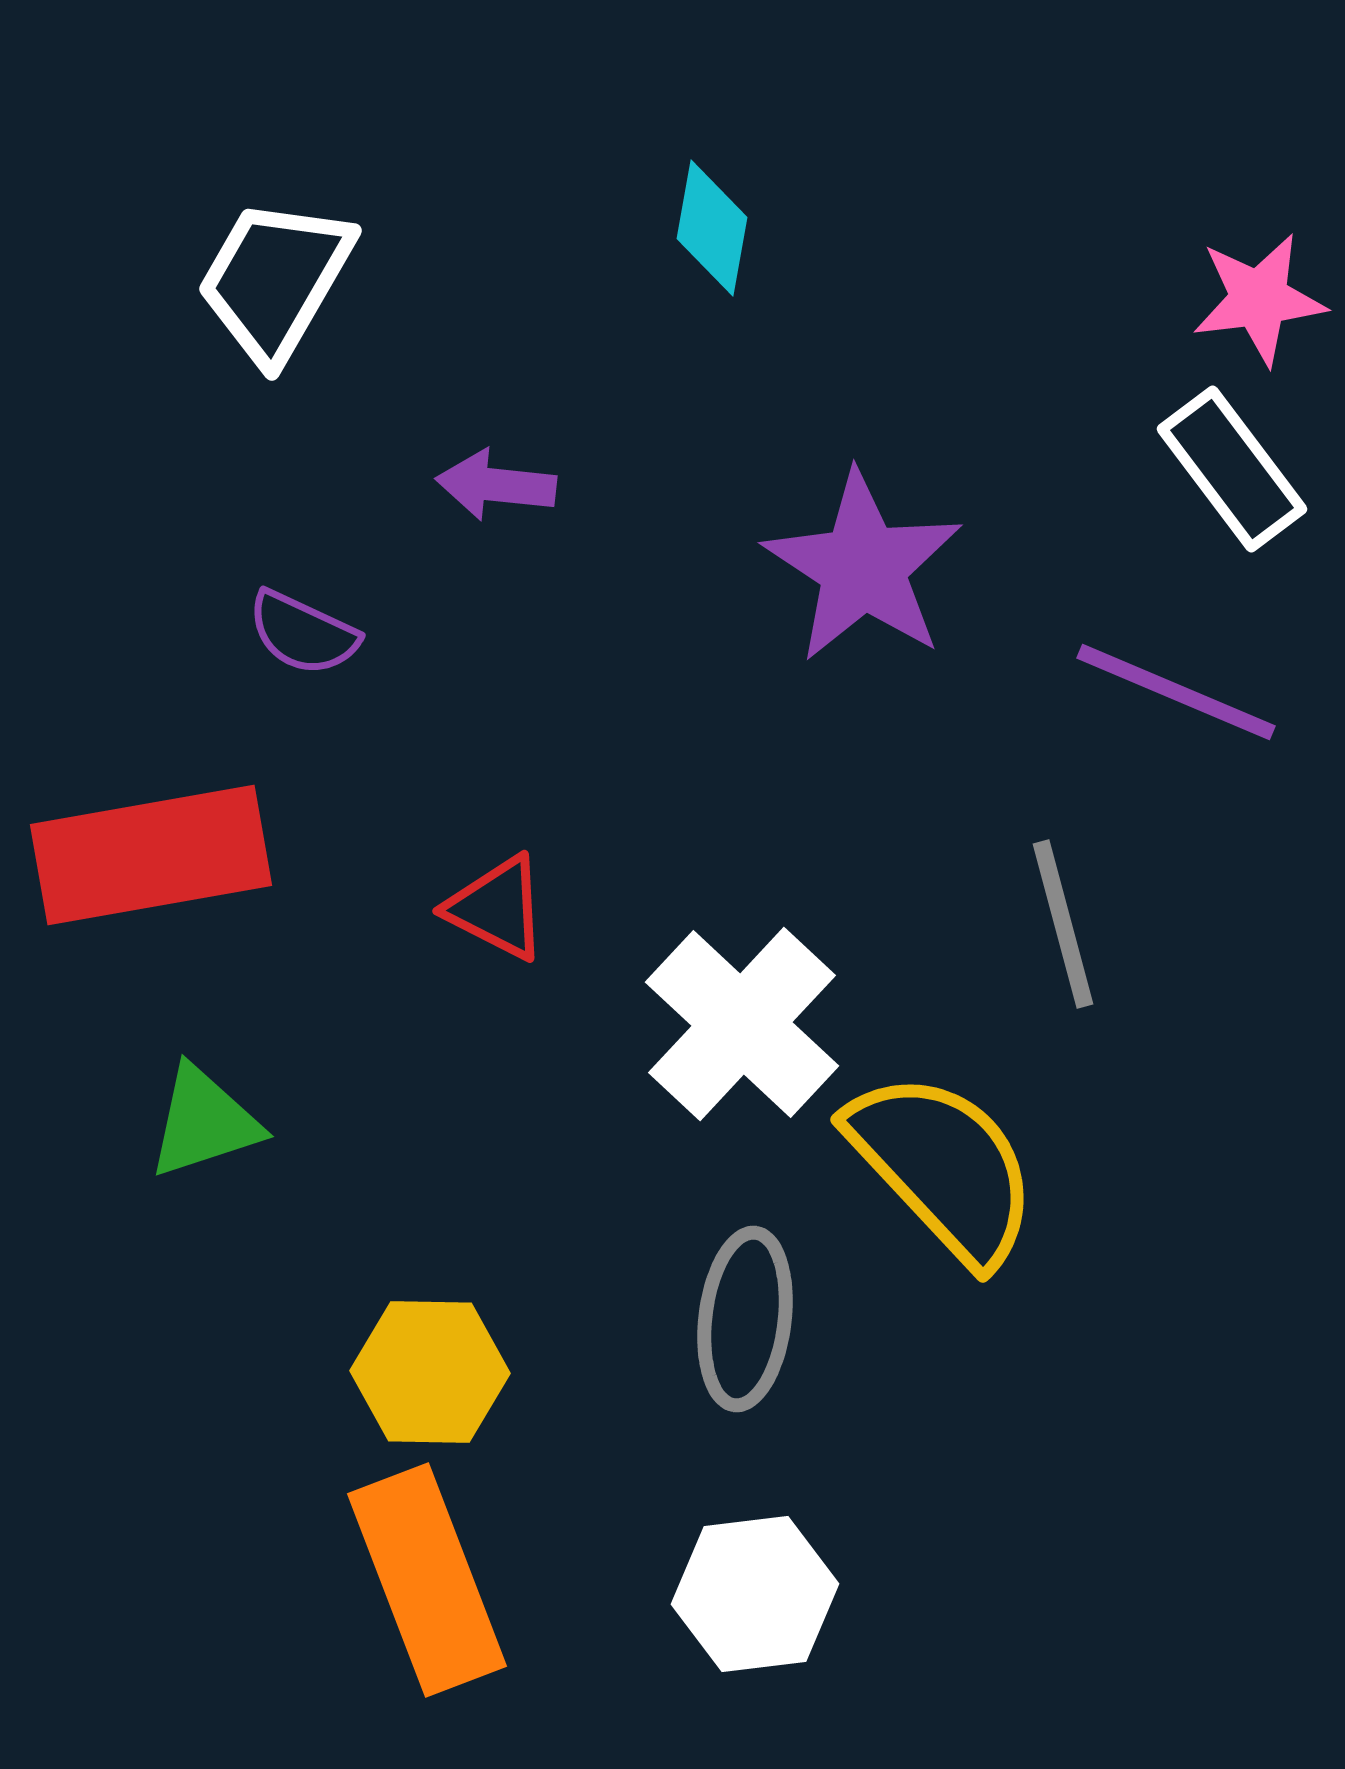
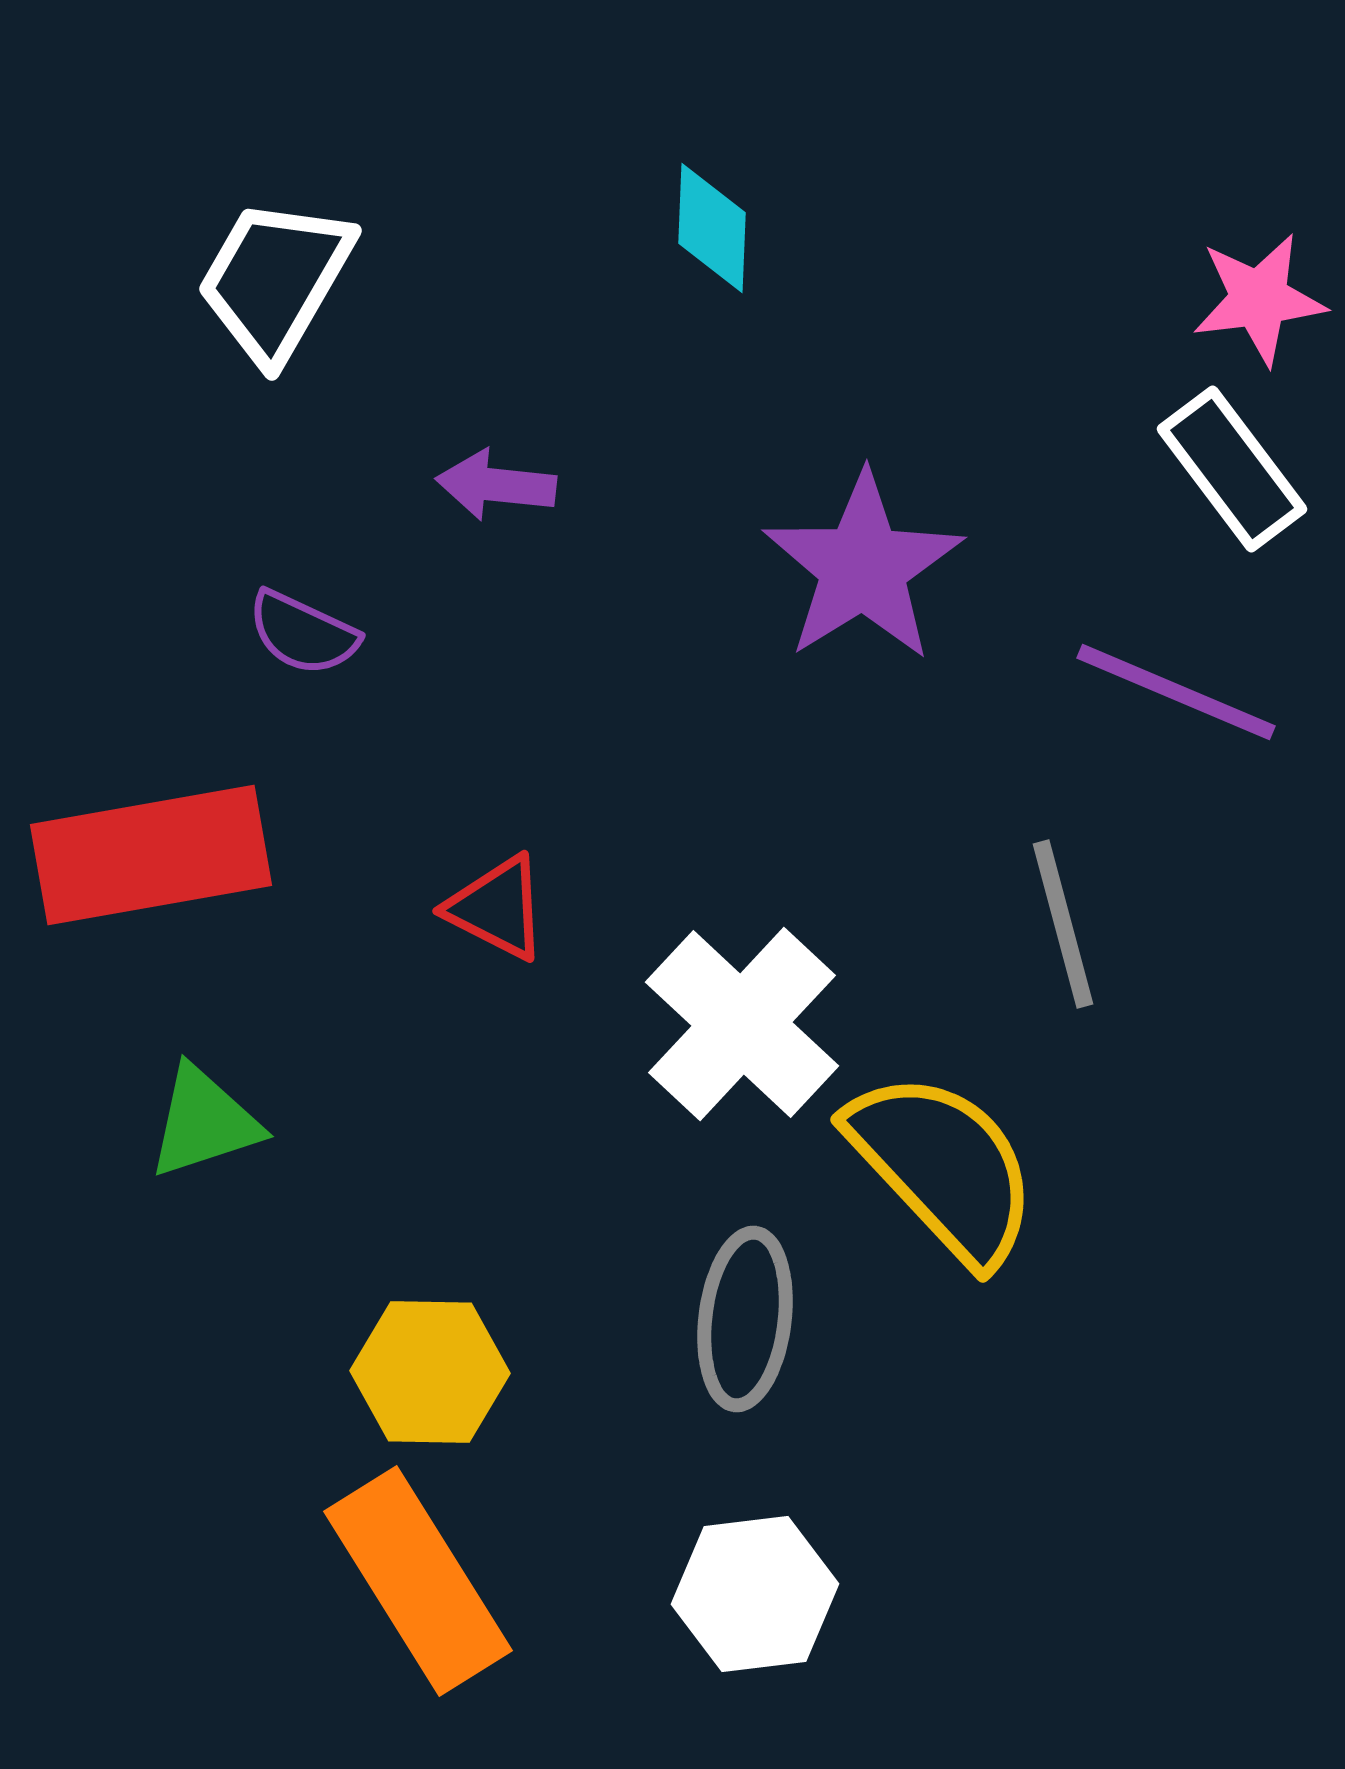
cyan diamond: rotated 8 degrees counterclockwise
purple star: rotated 7 degrees clockwise
orange rectangle: moved 9 px left, 1 px down; rotated 11 degrees counterclockwise
